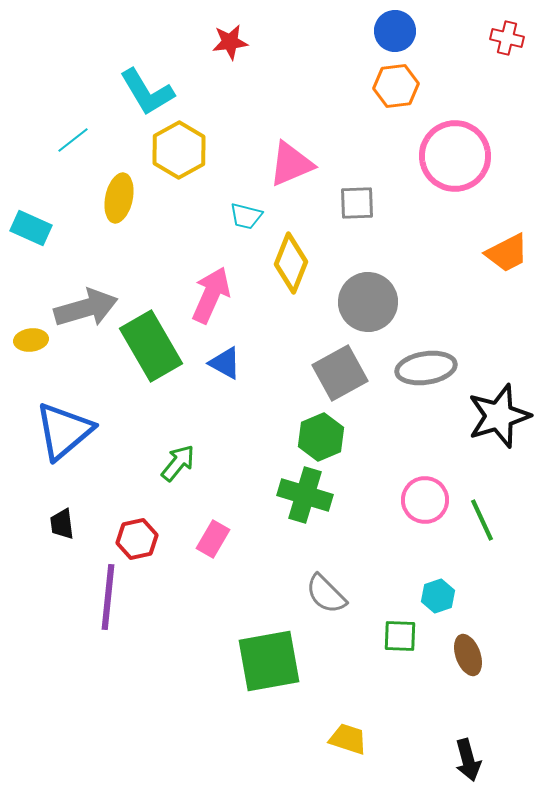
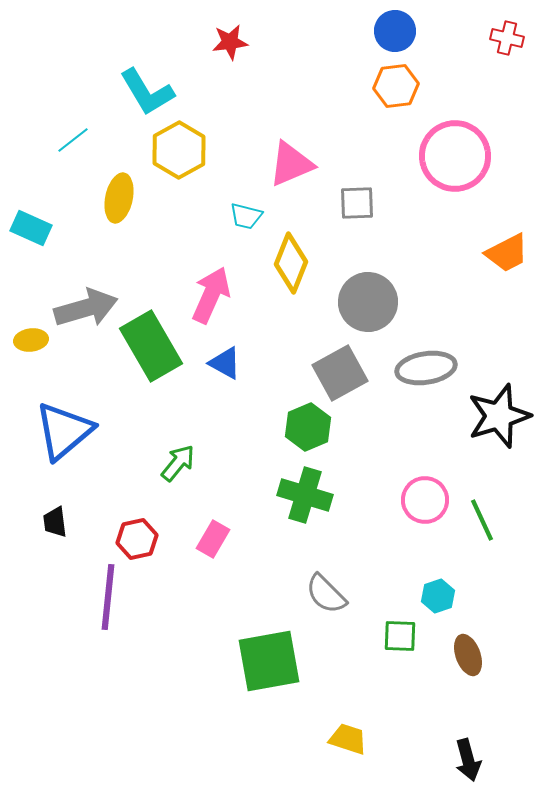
green hexagon at (321, 437): moved 13 px left, 10 px up
black trapezoid at (62, 524): moved 7 px left, 2 px up
